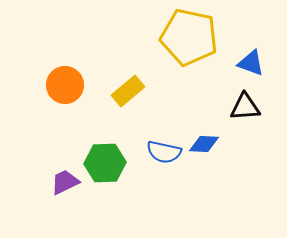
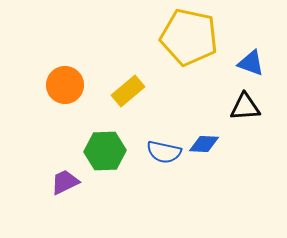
green hexagon: moved 12 px up
